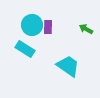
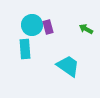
purple rectangle: rotated 16 degrees counterclockwise
cyan rectangle: rotated 54 degrees clockwise
